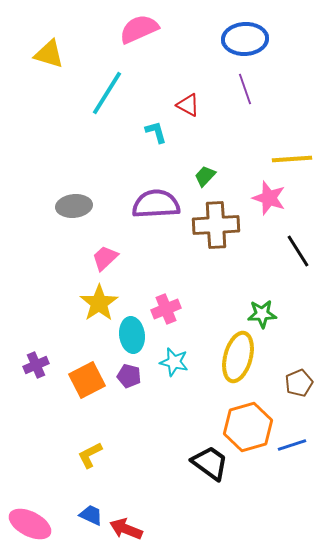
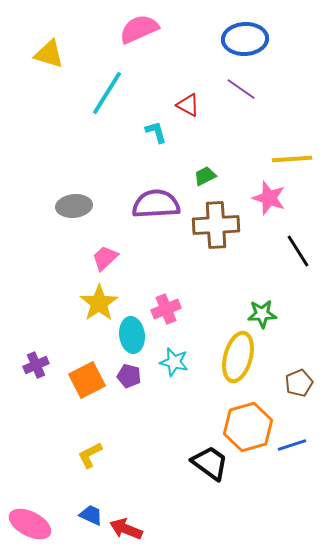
purple line: moved 4 px left; rotated 36 degrees counterclockwise
green trapezoid: rotated 20 degrees clockwise
